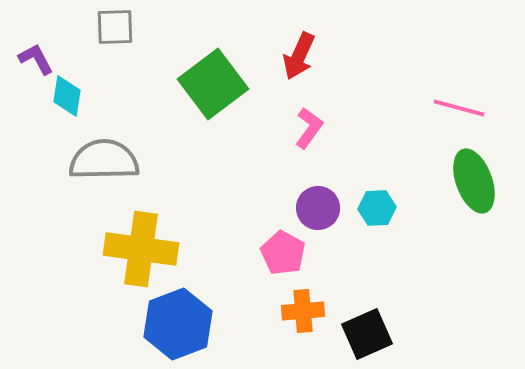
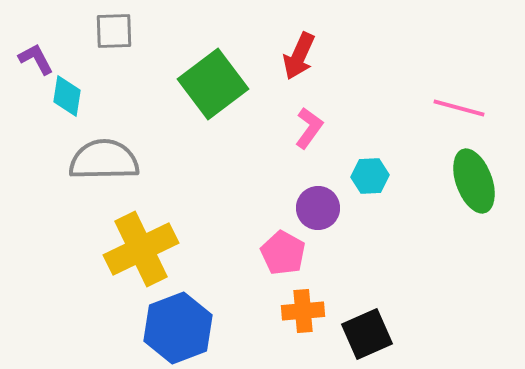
gray square: moved 1 px left, 4 px down
cyan hexagon: moved 7 px left, 32 px up
yellow cross: rotated 34 degrees counterclockwise
blue hexagon: moved 4 px down
